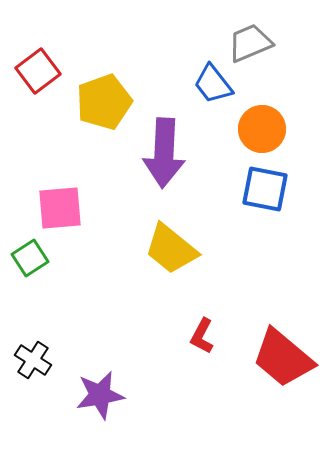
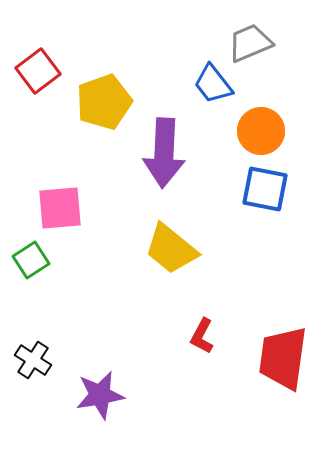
orange circle: moved 1 px left, 2 px down
green square: moved 1 px right, 2 px down
red trapezoid: rotated 58 degrees clockwise
